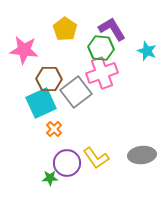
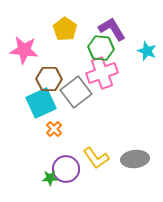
gray ellipse: moved 7 px left, 4 px down
purple circle: moved 1 px left, 6 px down
